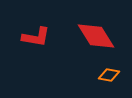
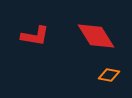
red L-shape: moved 1 px left, 1 px up
